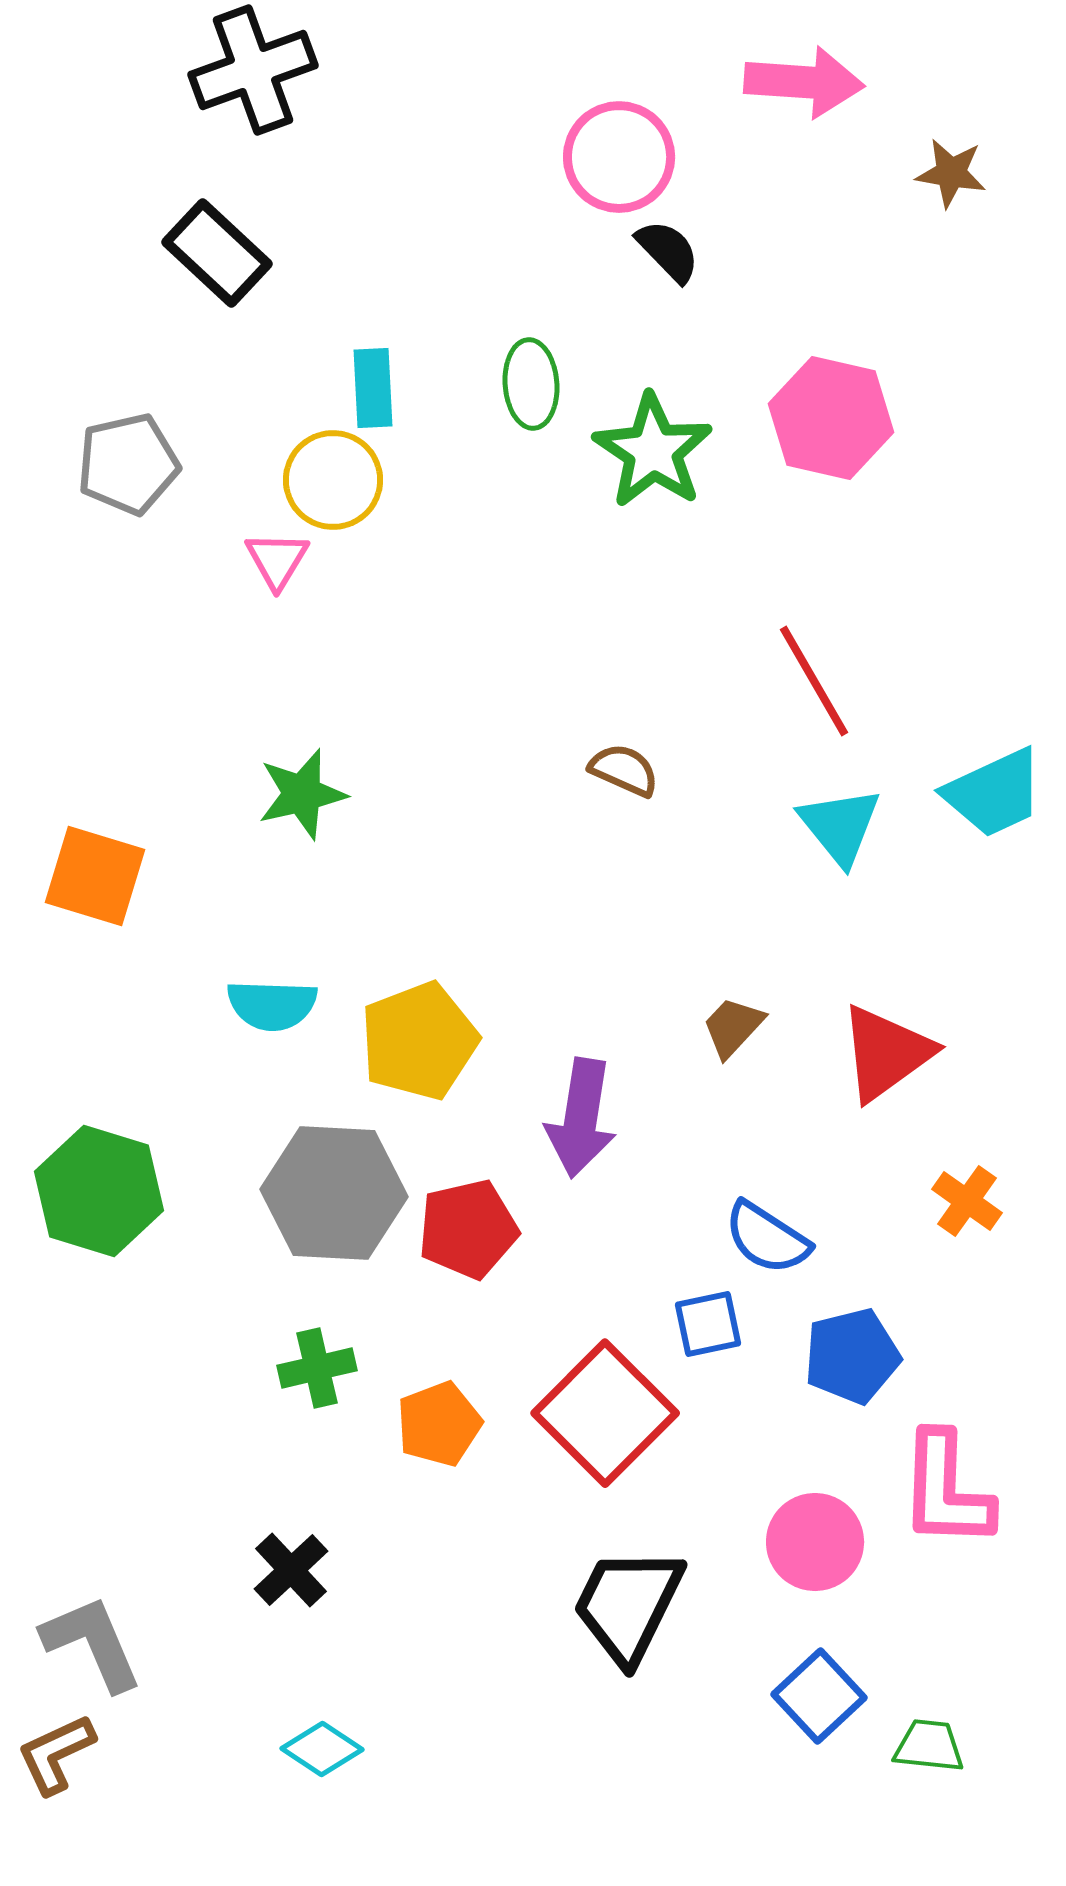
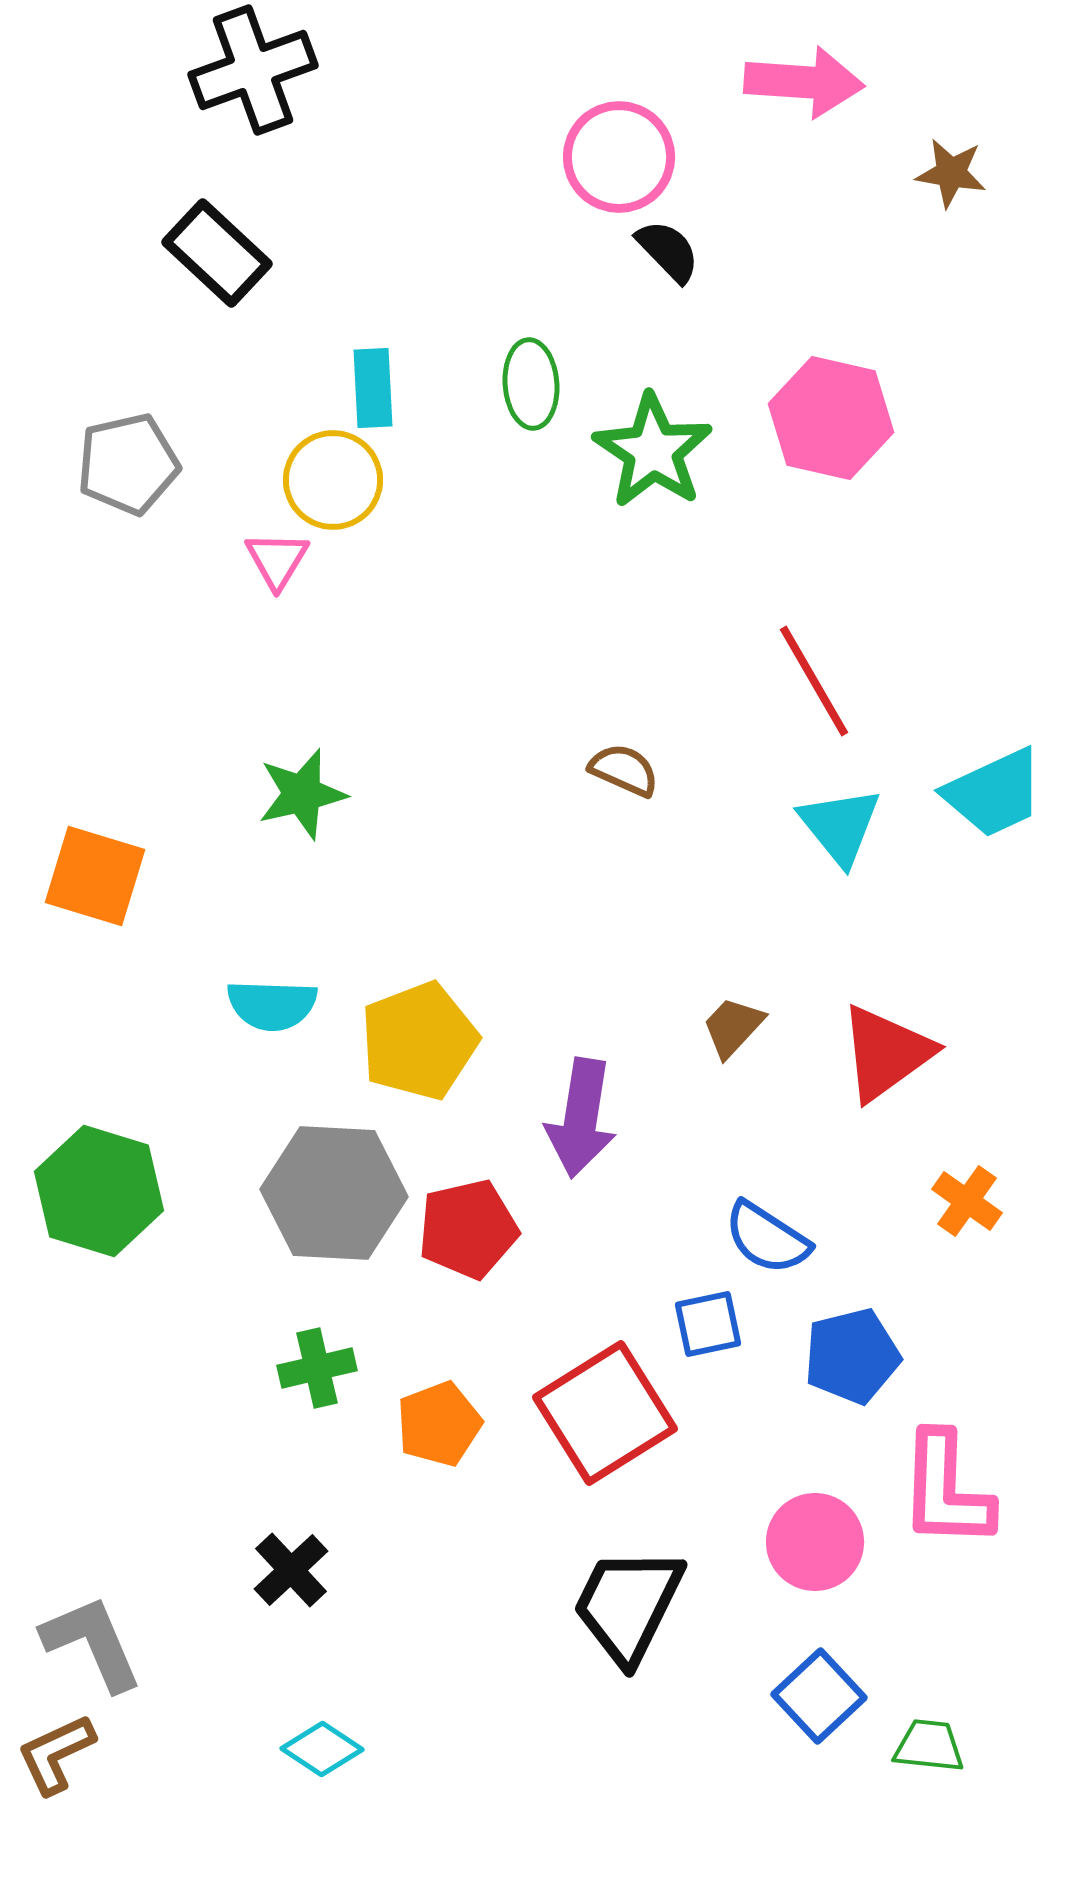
red square at (605, 1413): rotated 13 degrees clockwise
